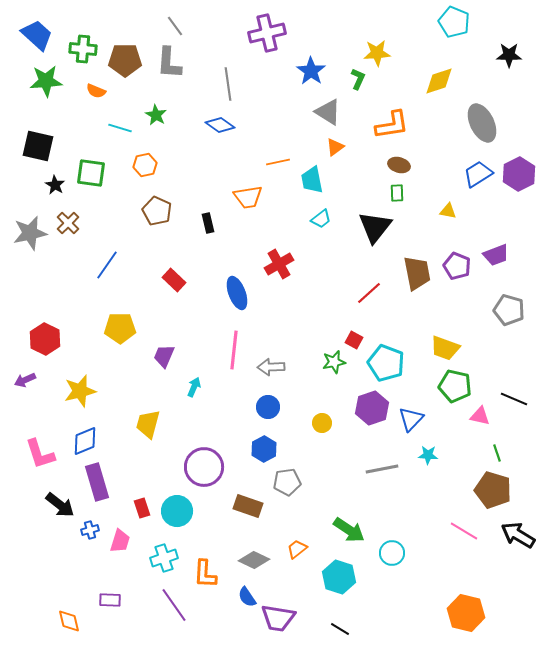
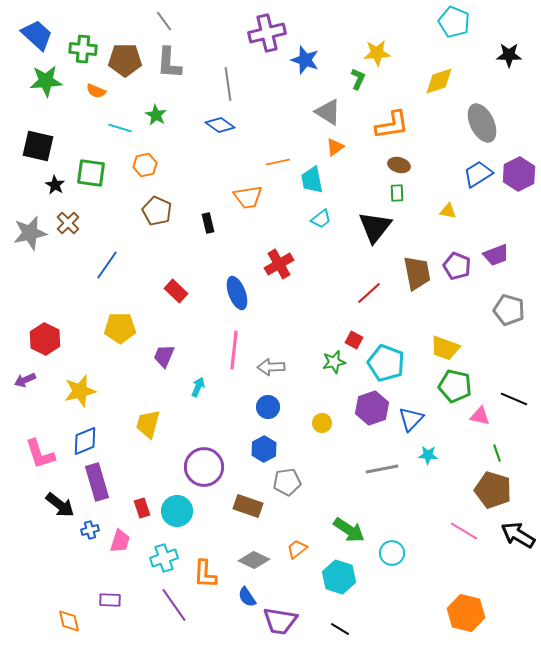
gray line at (175, 26): moved 11 px left, 5 px up
blue star at (311, 71): moved 6 px left, 11 px up; rotated 16 degrees counterclockwise
red rectangle at (174, 280): moved 2 px right, 11 px down
cyan arrow at (194, 387): moved 4 px right
purple trapezoid at (278, 618): moved 2 px right, 3 px down
